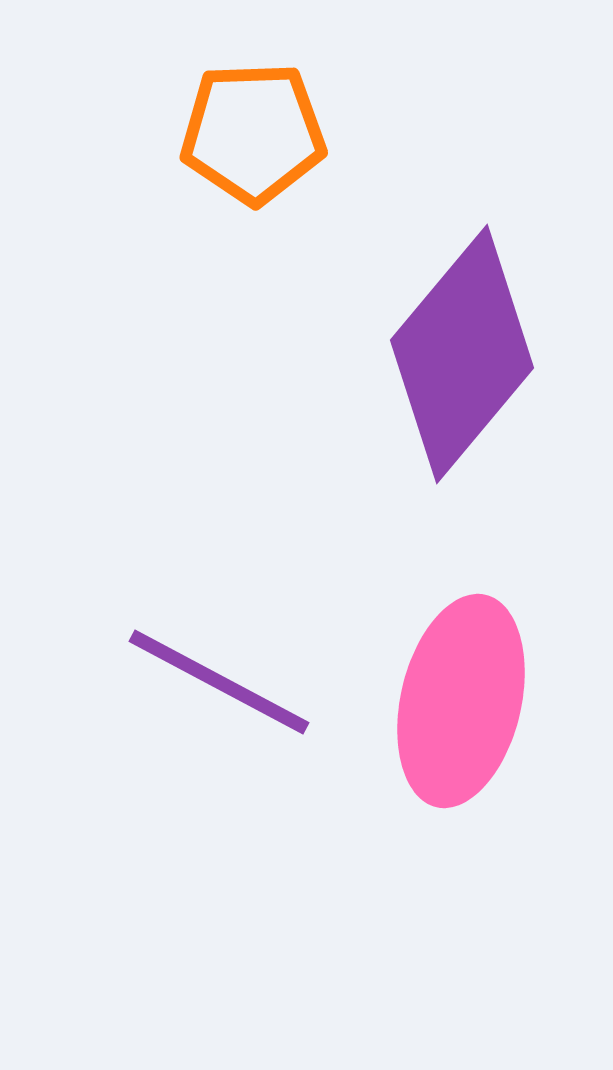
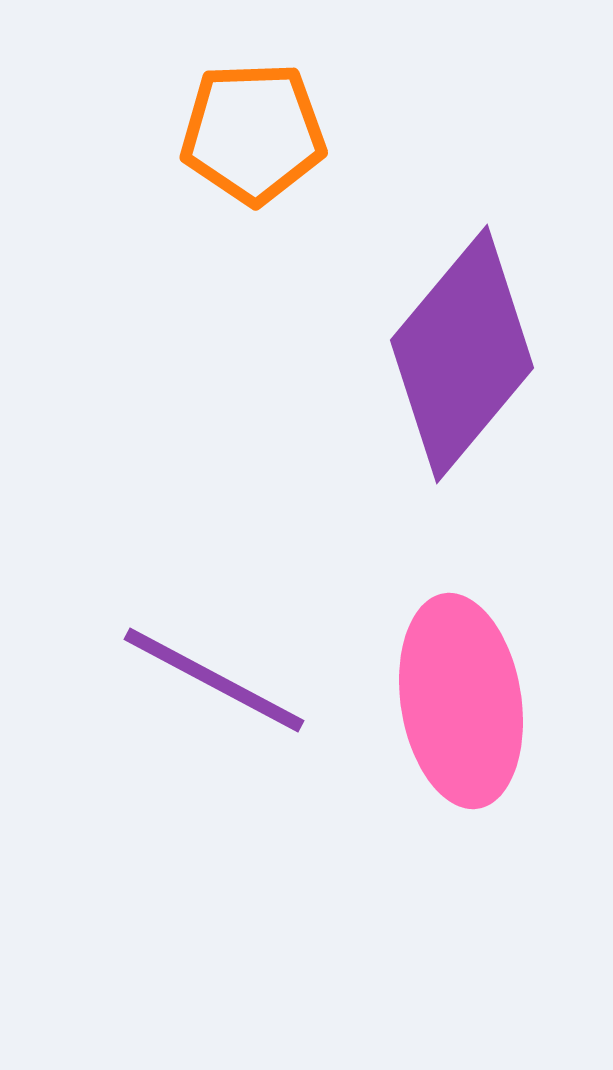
purple line: moved 5 px left, 2 px up
pink ellipse: rotated 22 degrees counterclockwise
